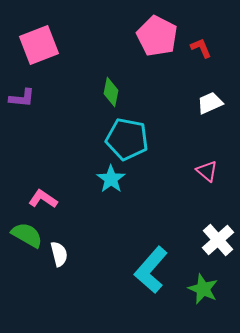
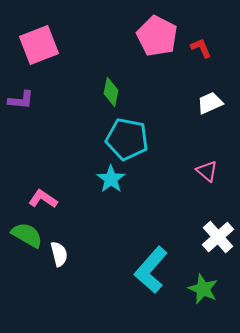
purple L-shape: moved 1 px left, 2 px down
white cross: moved 3 px up
